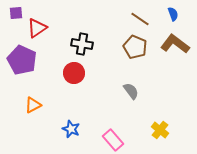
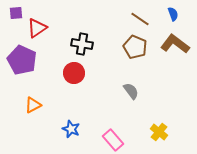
yellow cross: moved 1 px left, 2 px down
